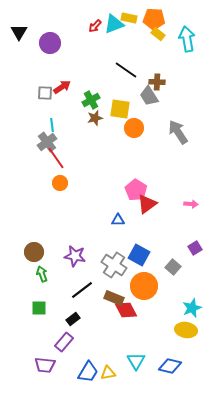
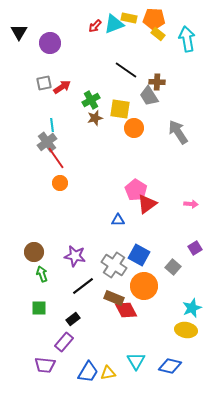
gray square at (45, 93): moved 1 px left, 10 px up; rotated 14 degrees counterclockwise
black line at (82, 290): moved 1 px right, 4 px up
